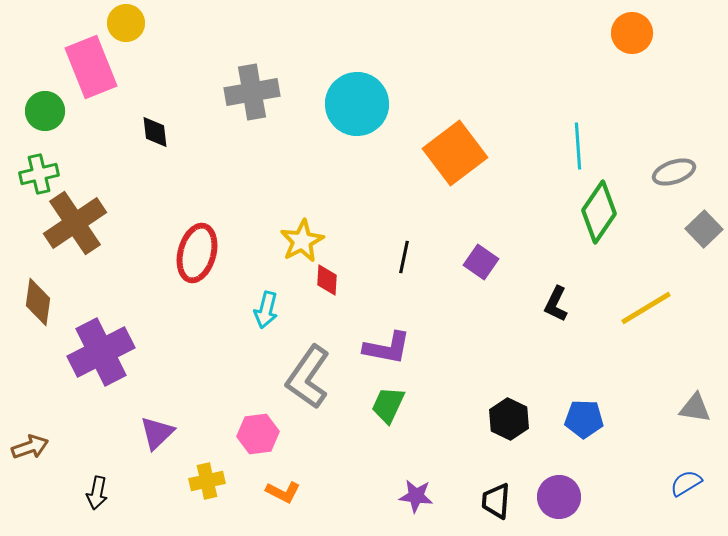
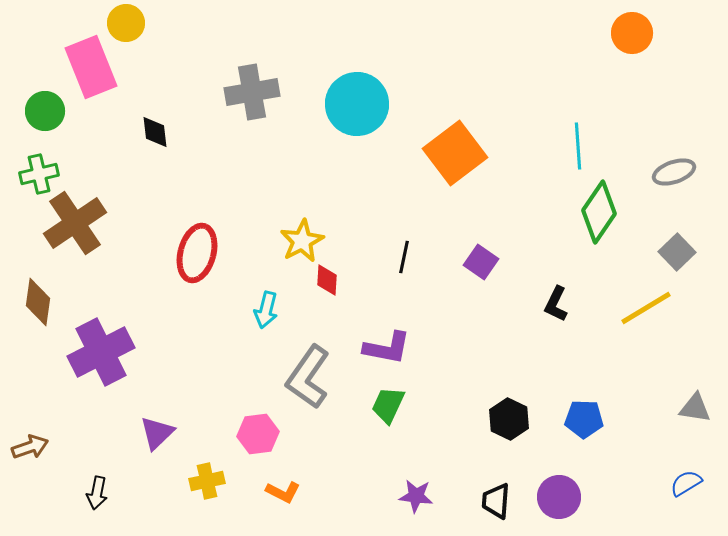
gray square: moved 27 px left, 23 px down
